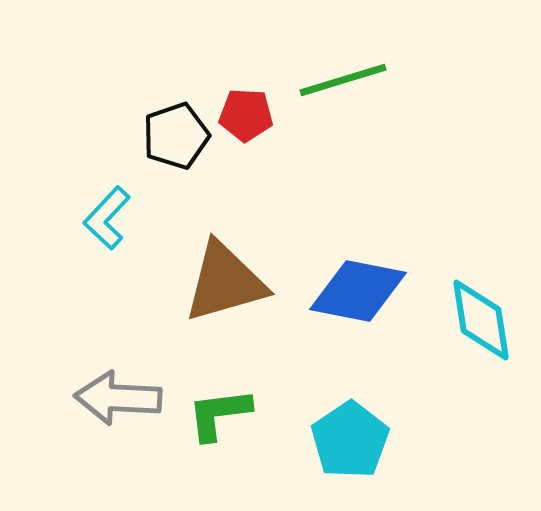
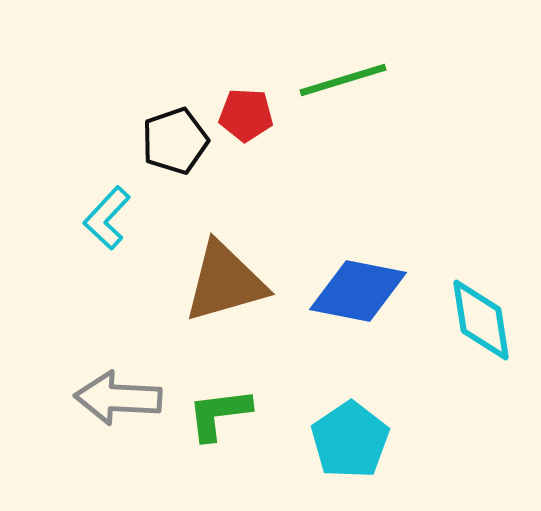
black pentagon: moved 1 px left, 5 px down
